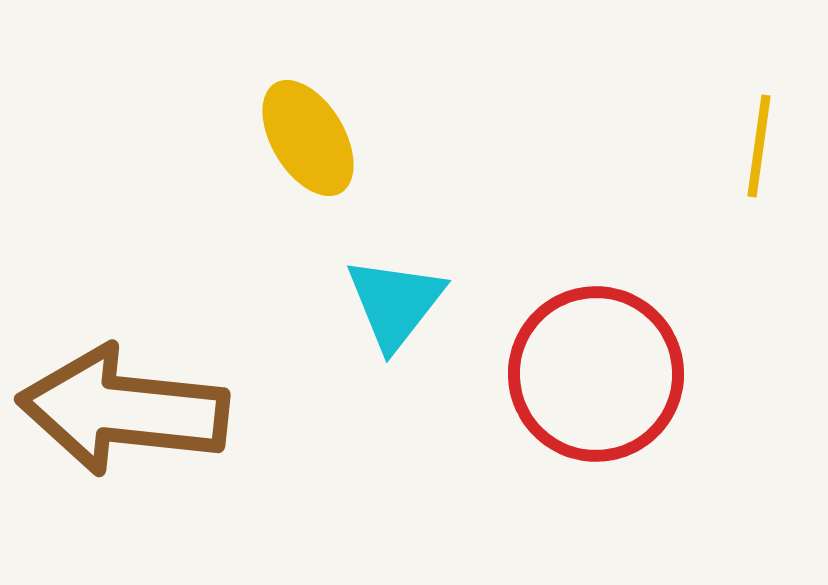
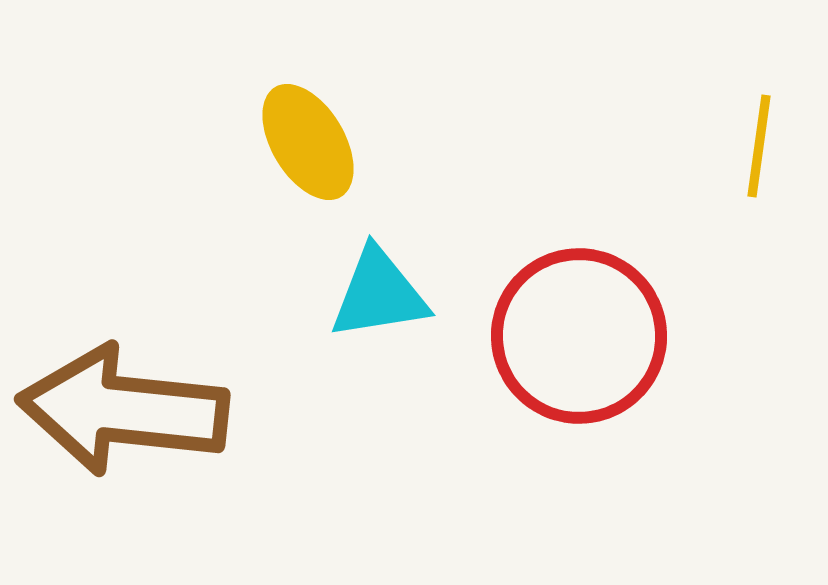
yellow ellipse: moved 4 px down
cyan triangle: moved 16 px left, 9 px up; rotated 43 degrees clockwise
red circle: moved 17 px left, 38 px up
